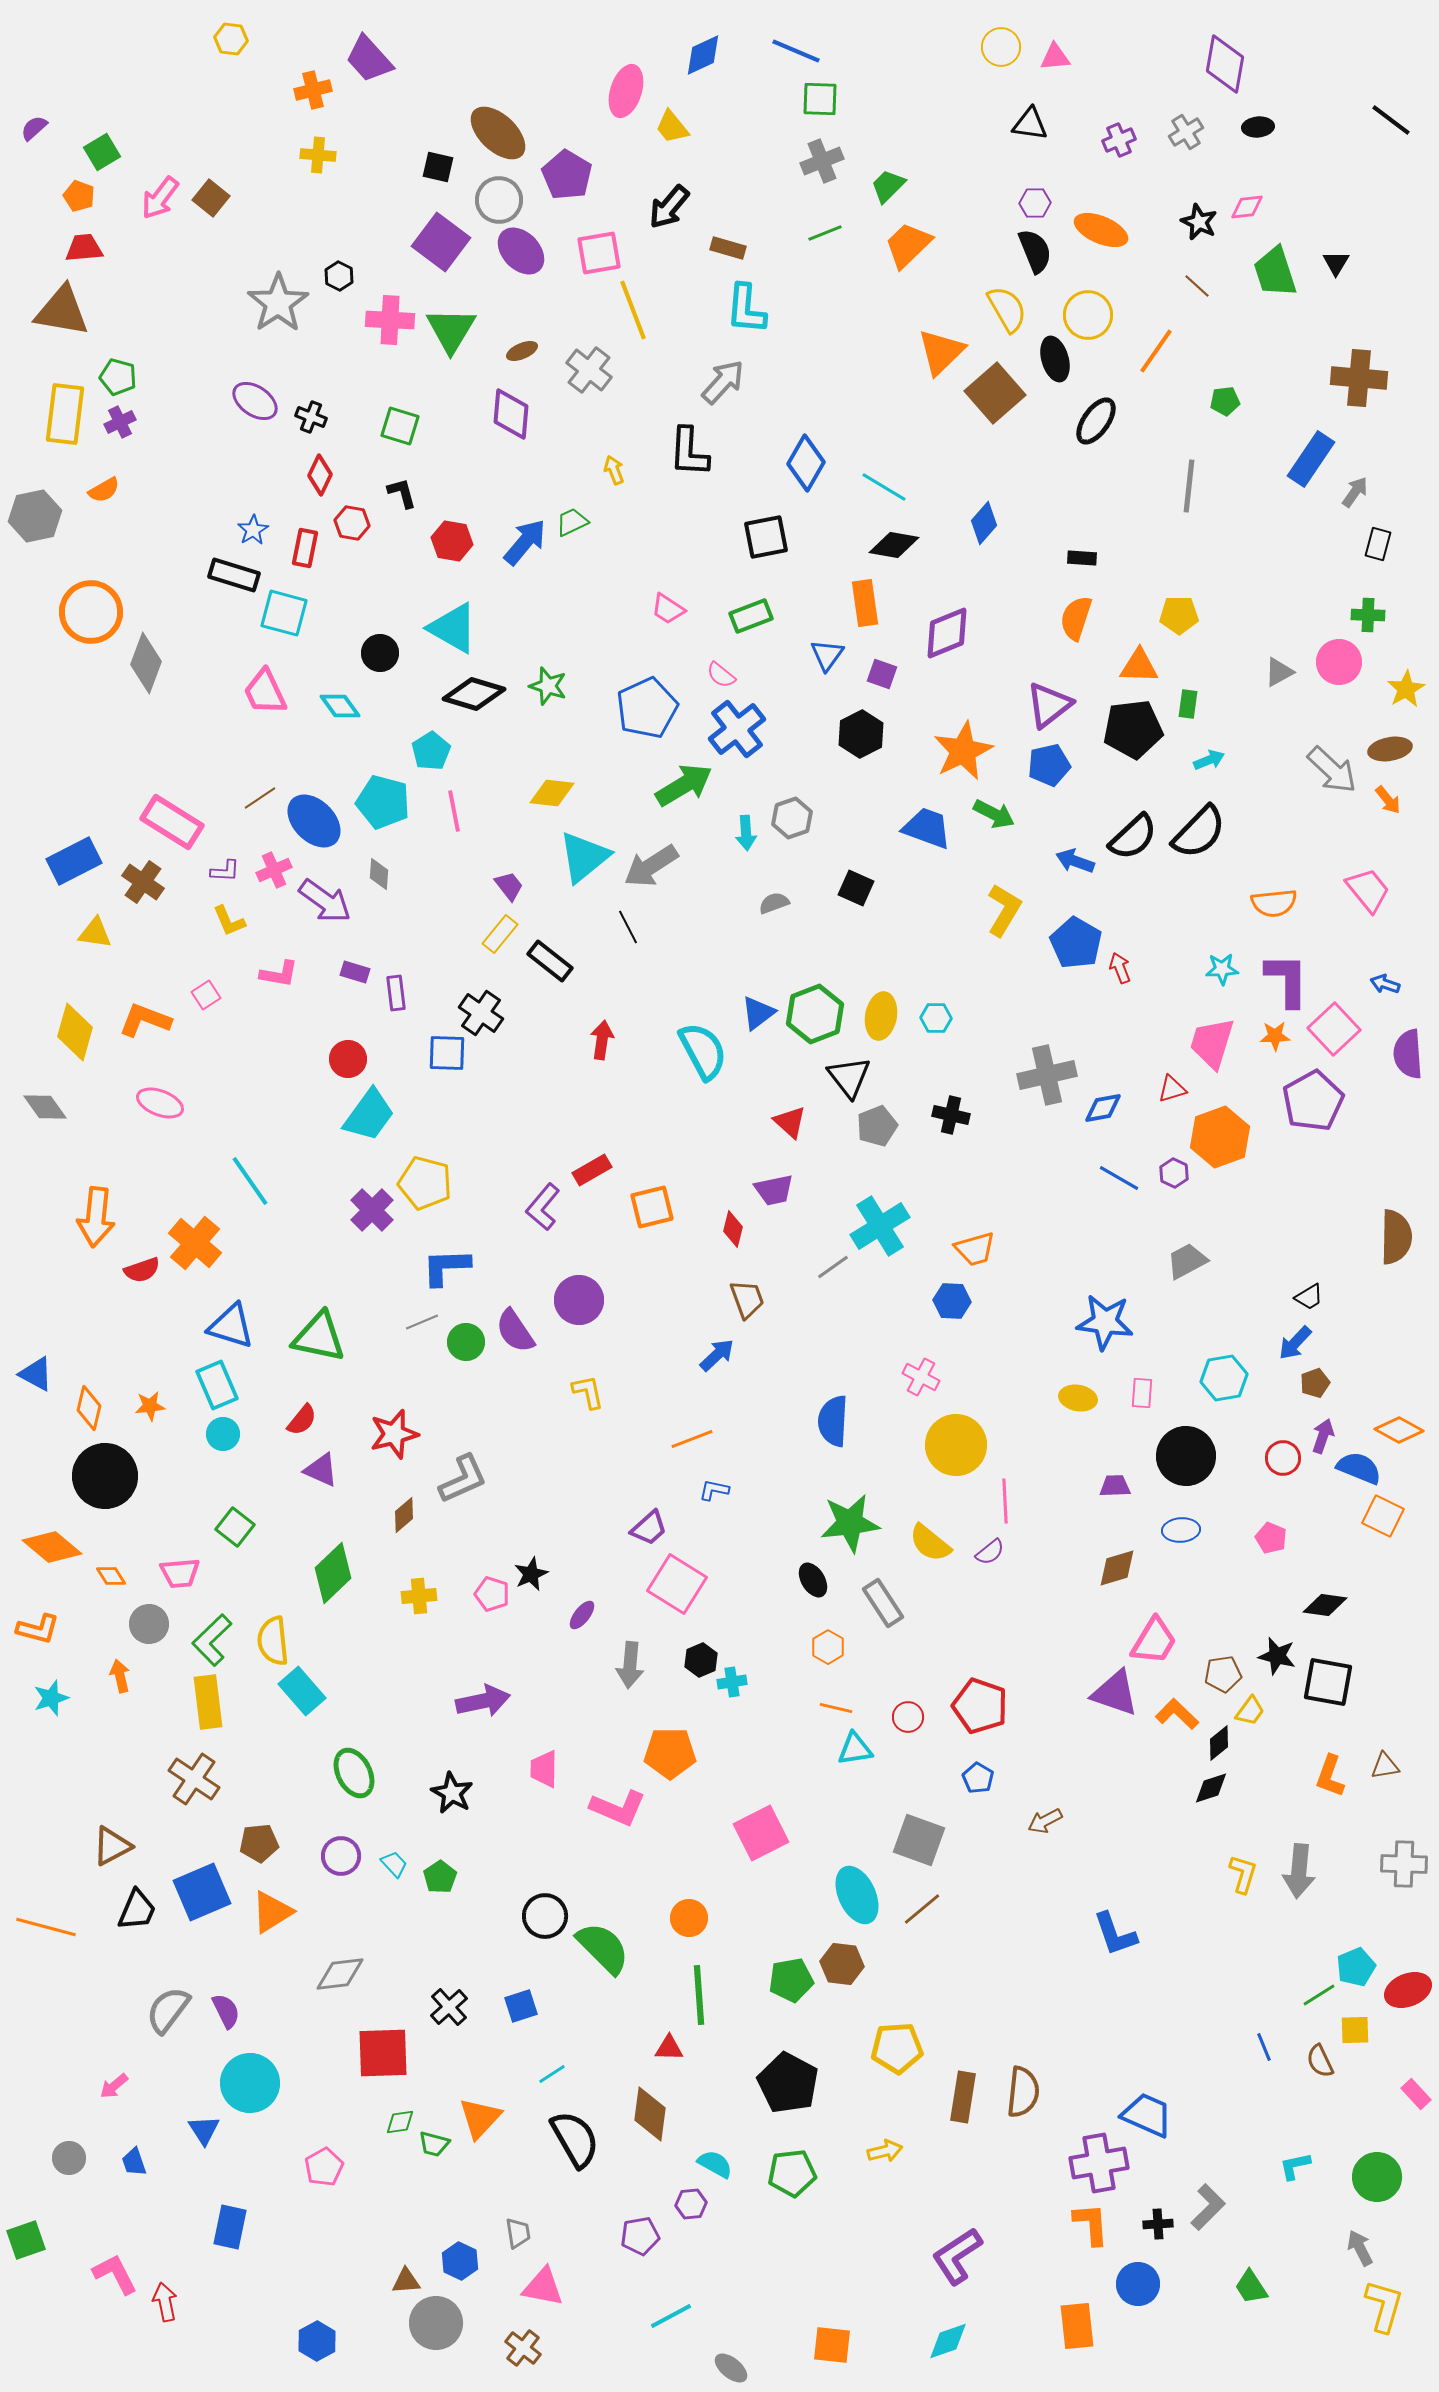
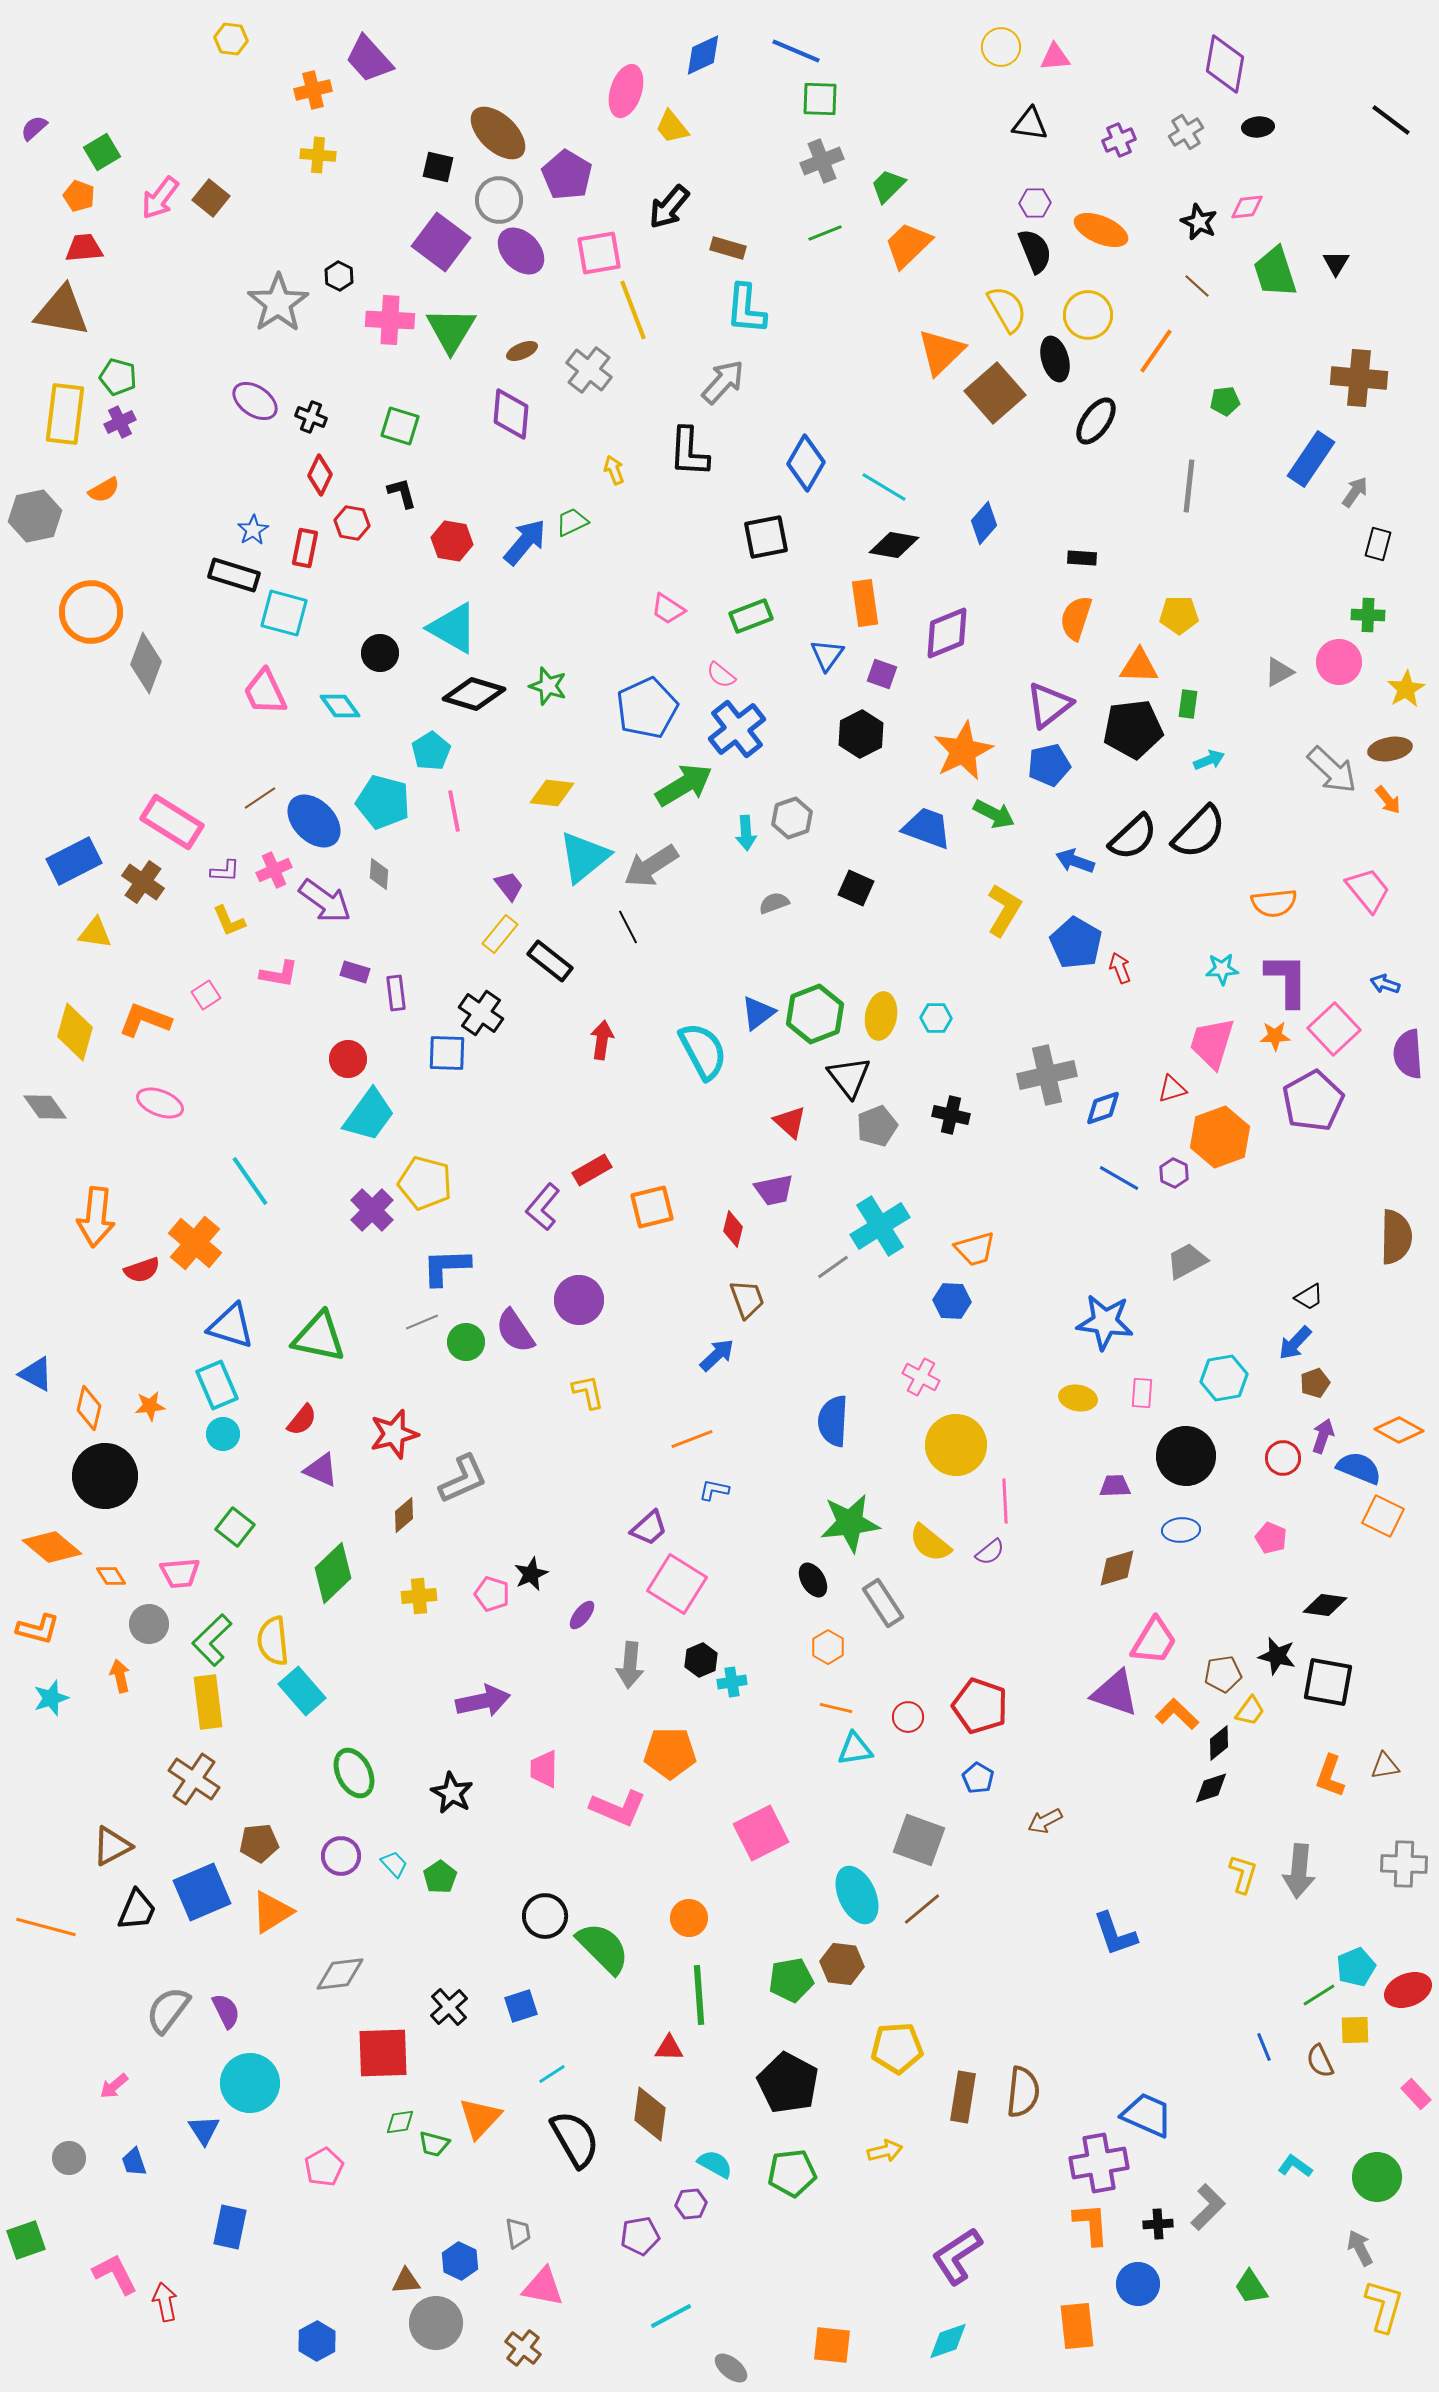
blue diamond at (1103, 1108): rotated 9 degrees counterclockwise
cyan L-shape at (1295, 2166): rotated 48 degrees clockwise
